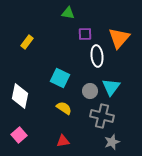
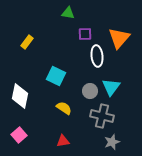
cyan square: moved 4 px left, 2 px up
